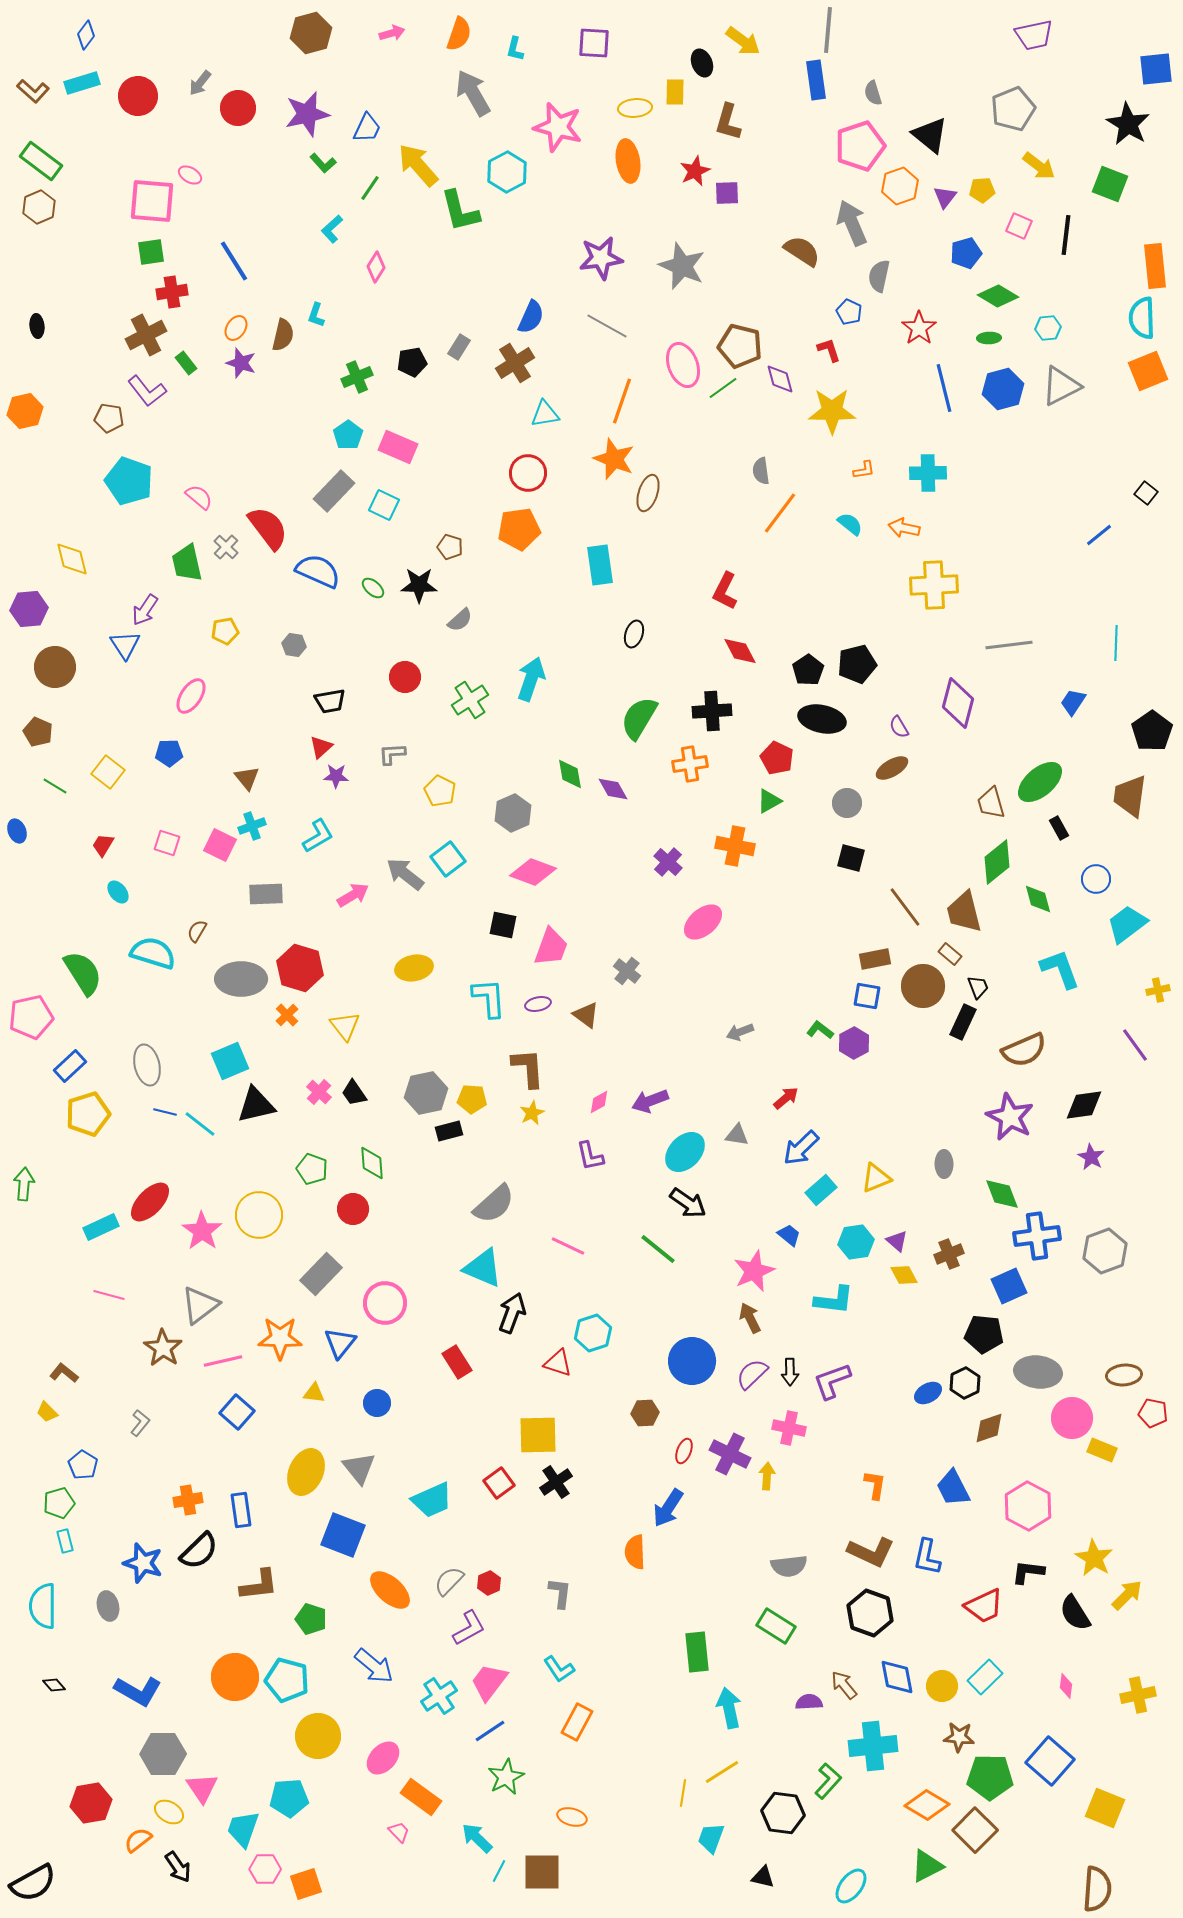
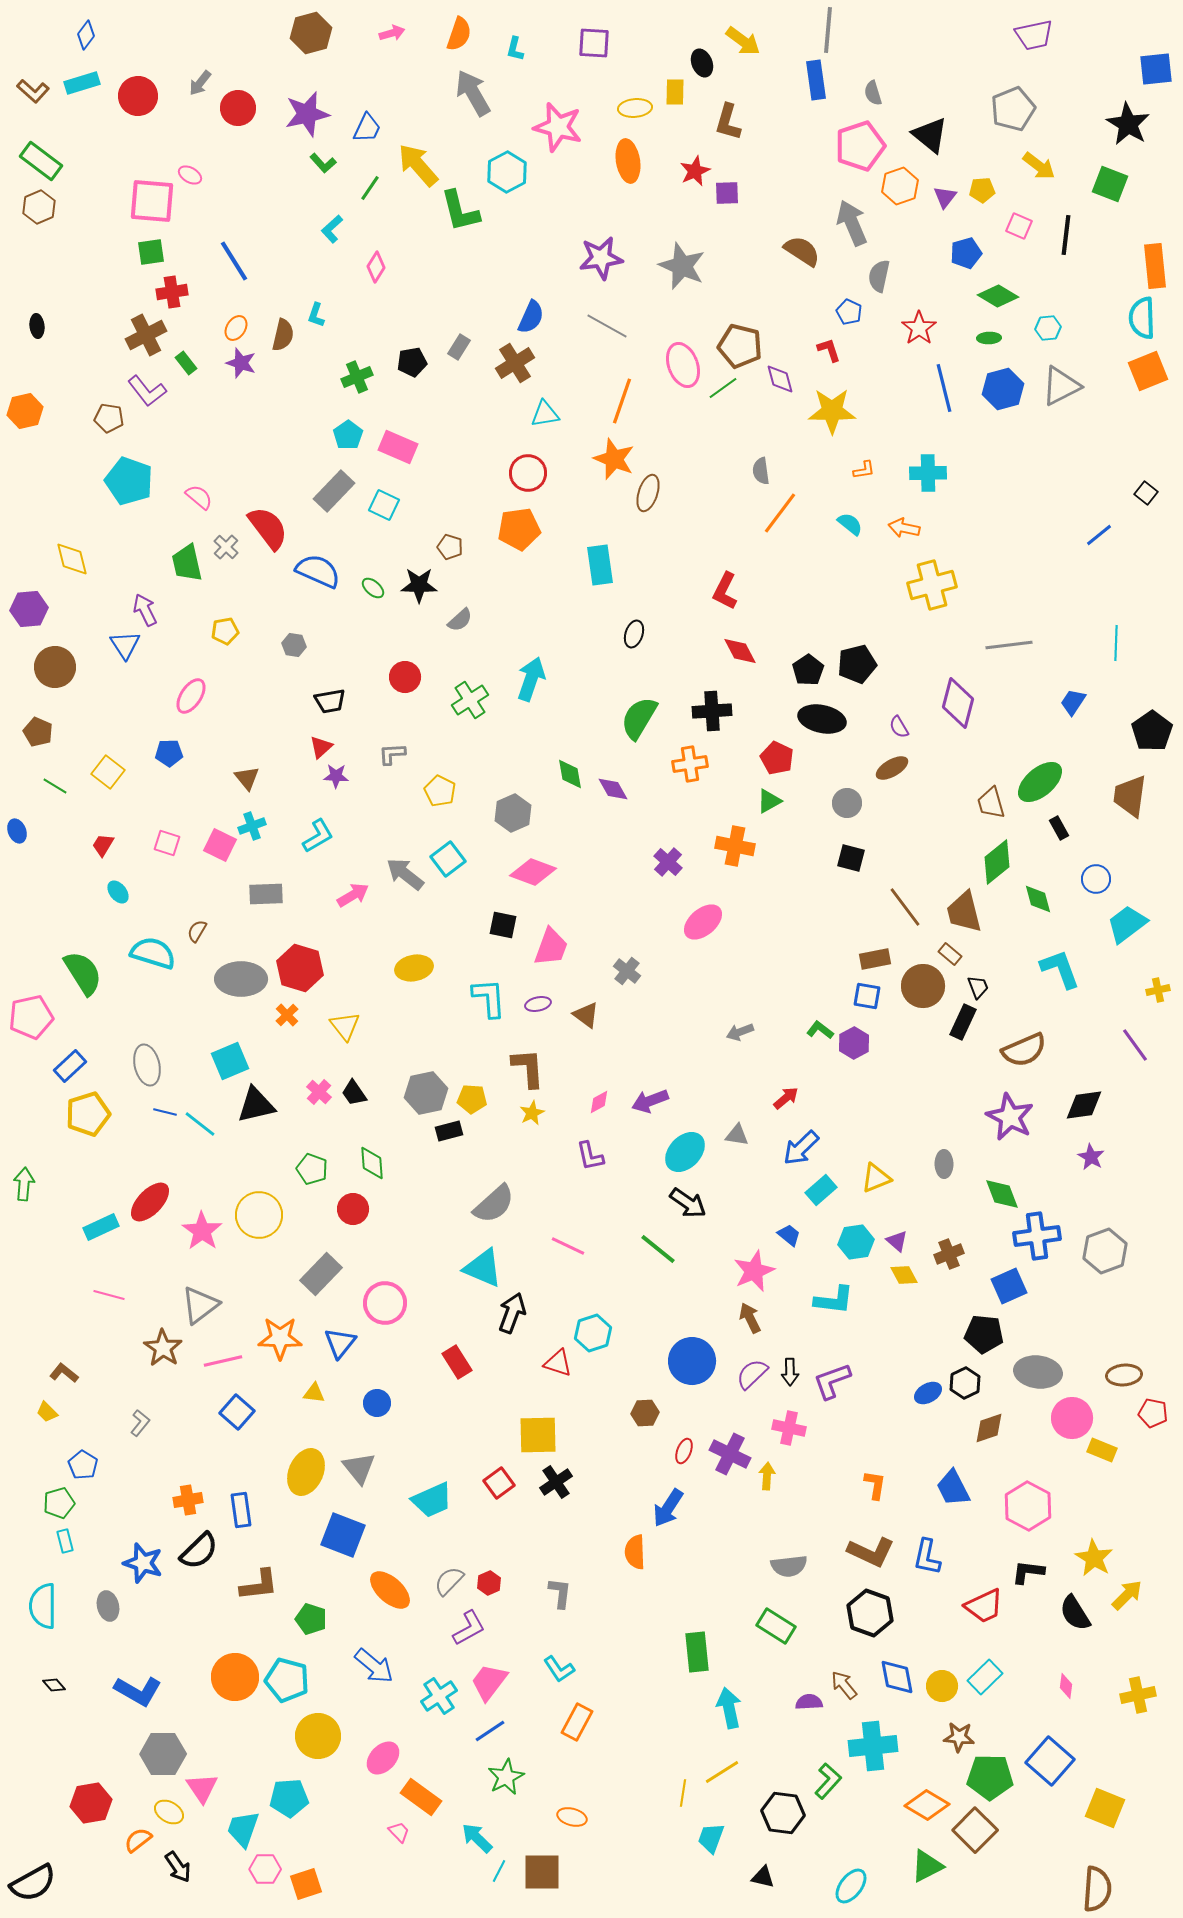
yellow cross at (934, 585): moved 2 px left; rotated 12 degrees counterclockwise
purple arrow at (145, 610): rotated 120 degrees clockwise
